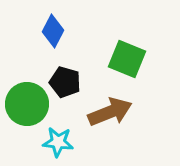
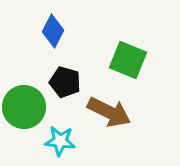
green square: moved 1 px right, 1 px down
green circle: moved 3 px left, 3 px down
brown arrow: moved 1 px left; rotated 48 degrees clockwise
cyan star: moved 2 px right, 1 px up
